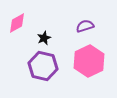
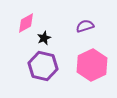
pink diamond: moved 9 px right
pink hexagon: moved 3 px right, 4 px down
